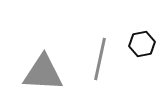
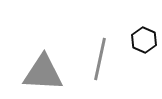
black hexagon: moved 2 px right, 4 px up; rotated 25 degrees counterclockwise
